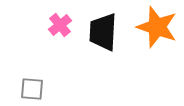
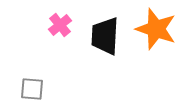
orange star: moved 1 px left, 2 px down
black trapezoid: moved 2 px right, 4 px down
